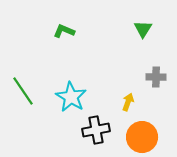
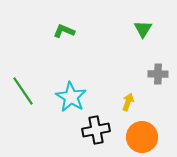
gray cross: moved 2 px right, 3 px up
